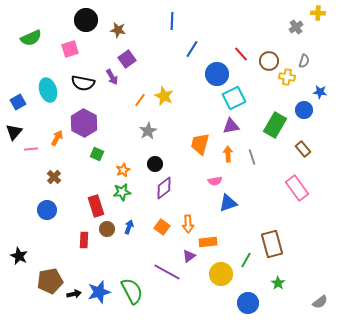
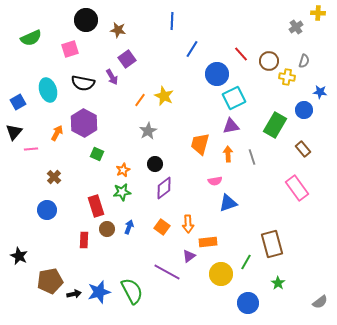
orange arrow at (57, 138): moved 5 px up
green line at (246, 260): moved 2 px down
